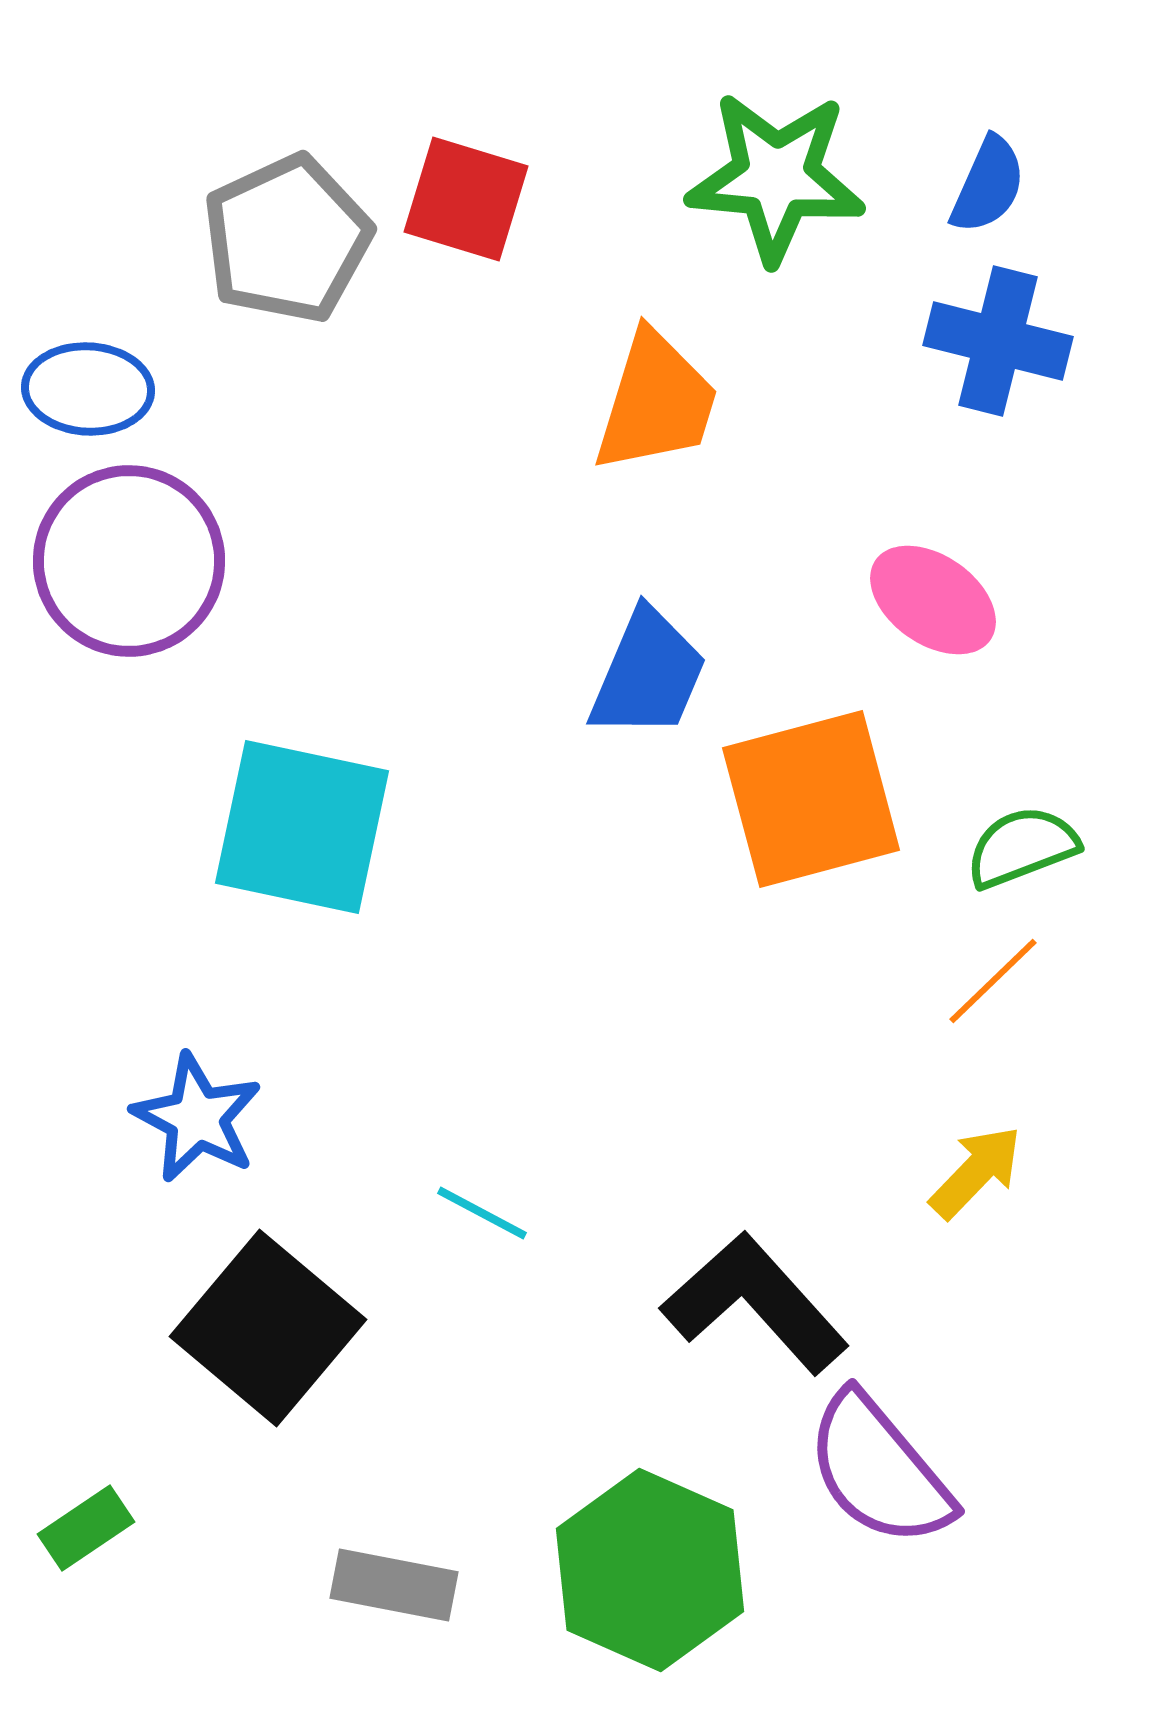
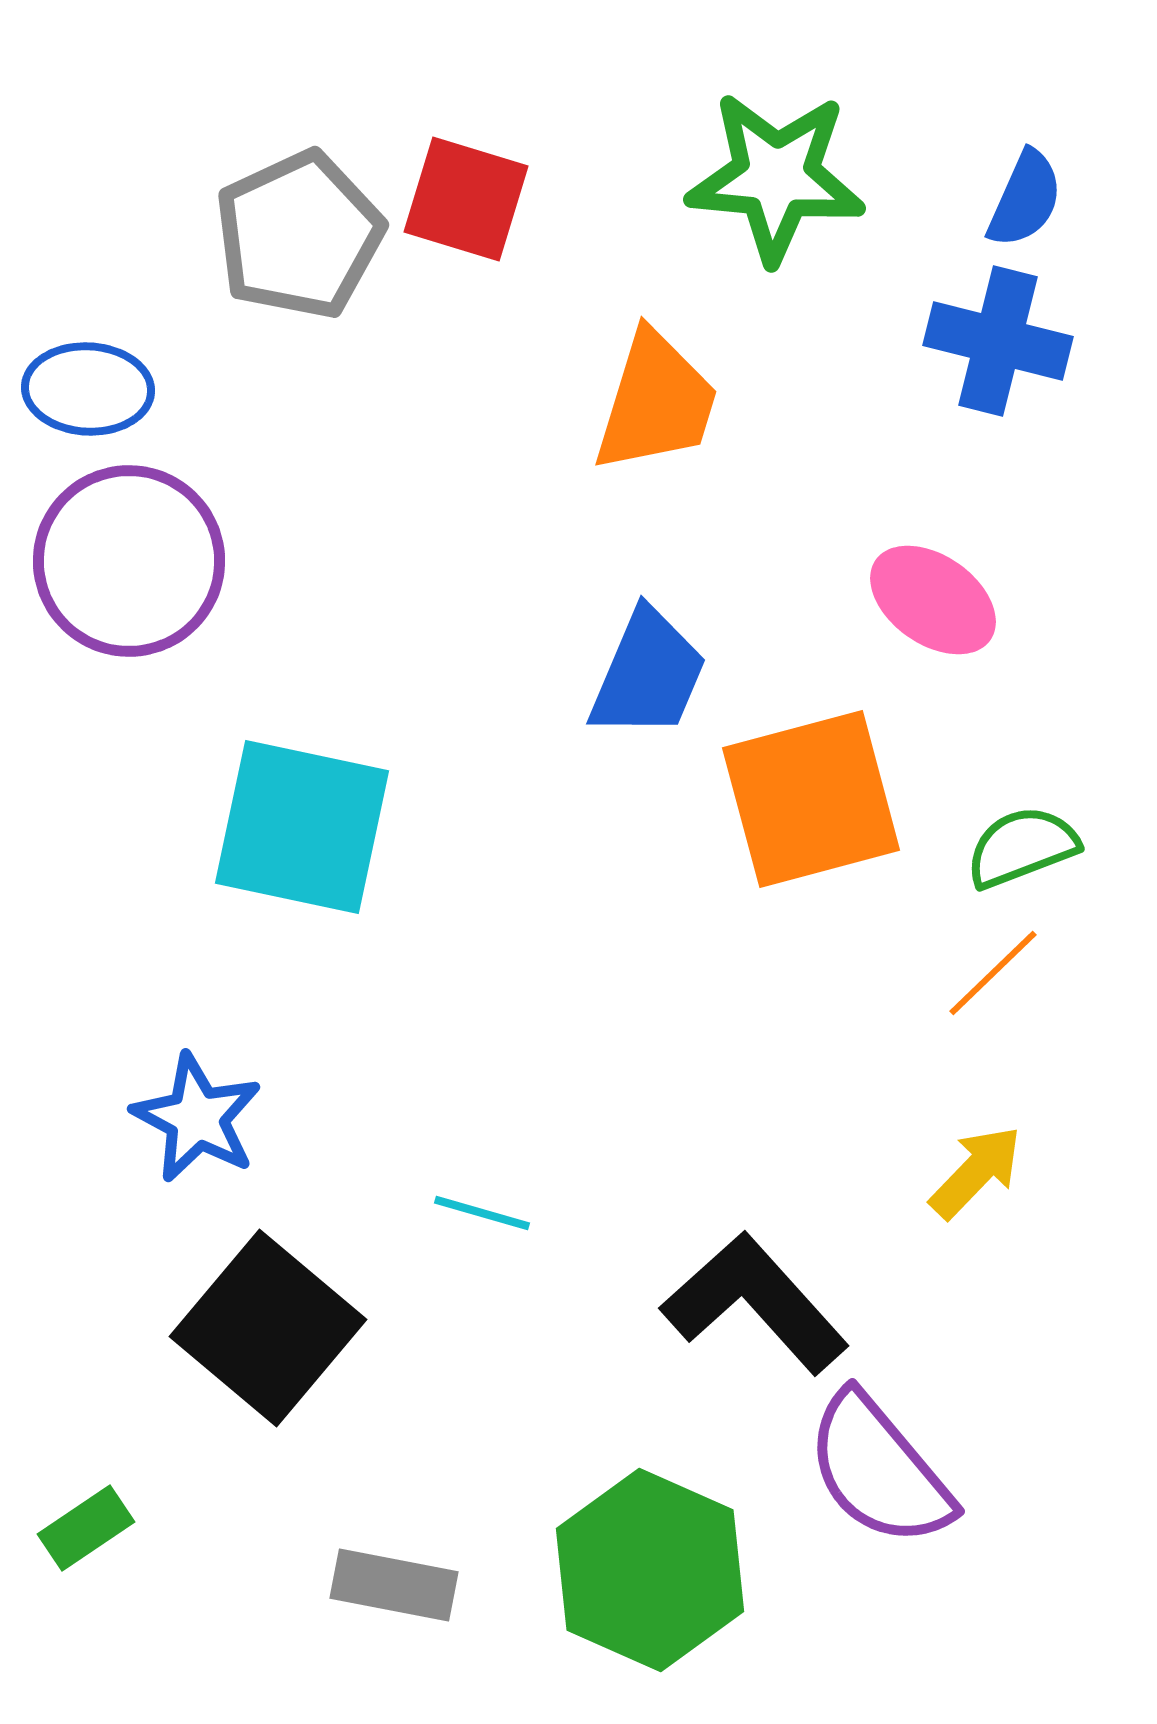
blue semicircle: moved 37 px right, 14 px down
gray pentagon: moved 12 px right, 4 px up
orange line: moved 8 px up
cyan line: rotated 12 degrees counterclockwise
